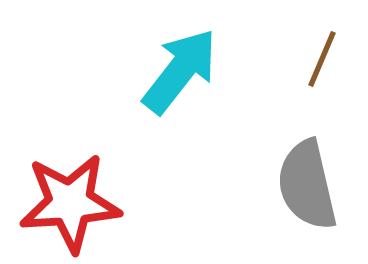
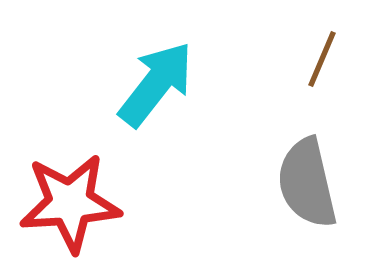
cyan arrow: moved 24 px left, 13 px down
gray semicircle: moved 2 px up
